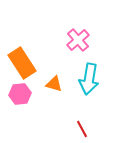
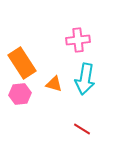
pink cross: rotated 35 degrees clockwise
cyan arrow: moved 4 px left
red line: rotated 30 degrees counterclockwise
